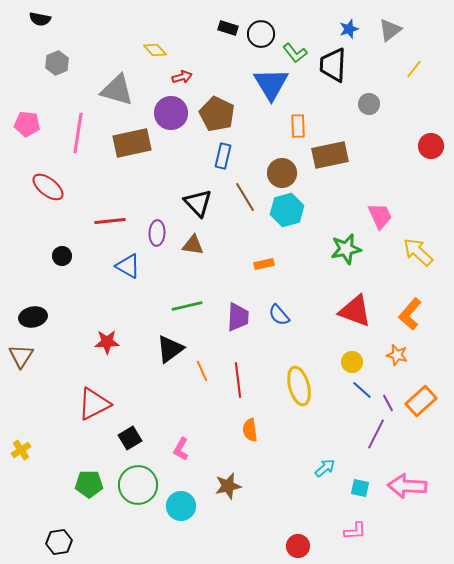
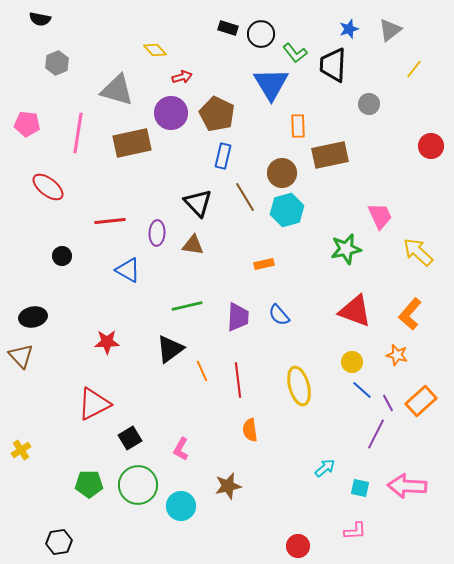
blue triangle at (128, 266): moved 4 px down
brown triangle at (21, 356): rotated 16 degrees counterclockwise
